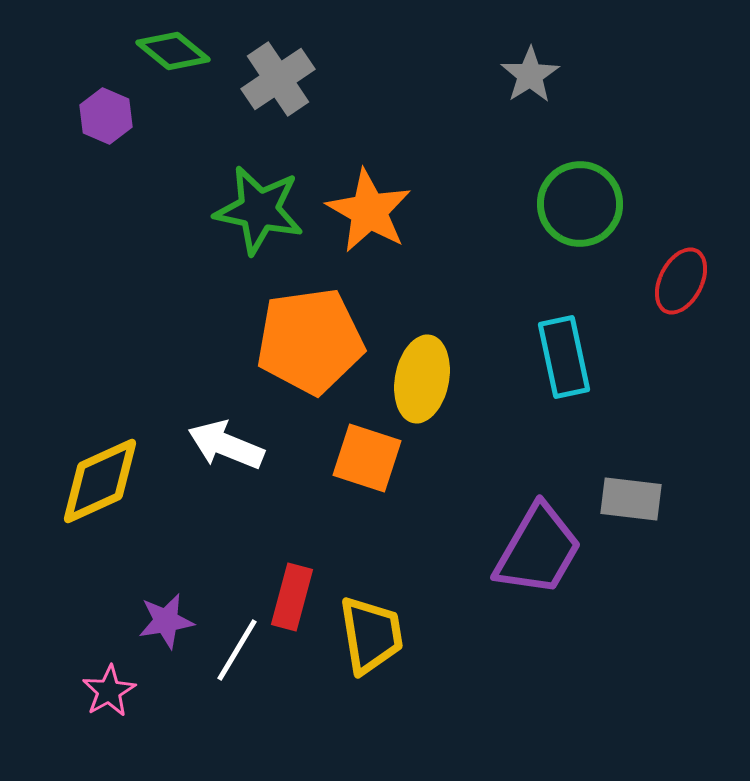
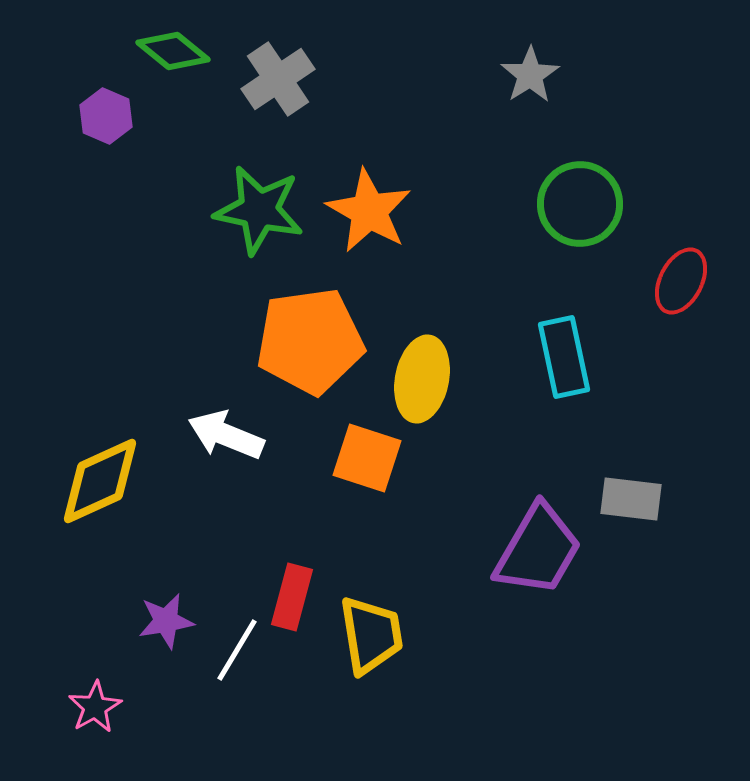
white arrow: moved 10 px up
pink star: moved 14 px left, 16 px down
